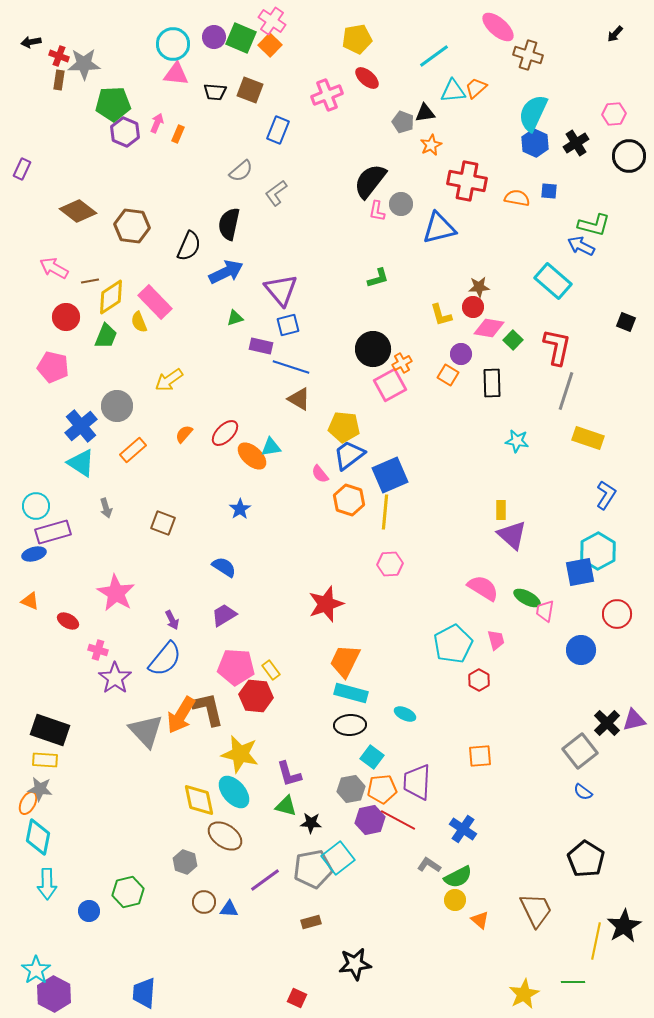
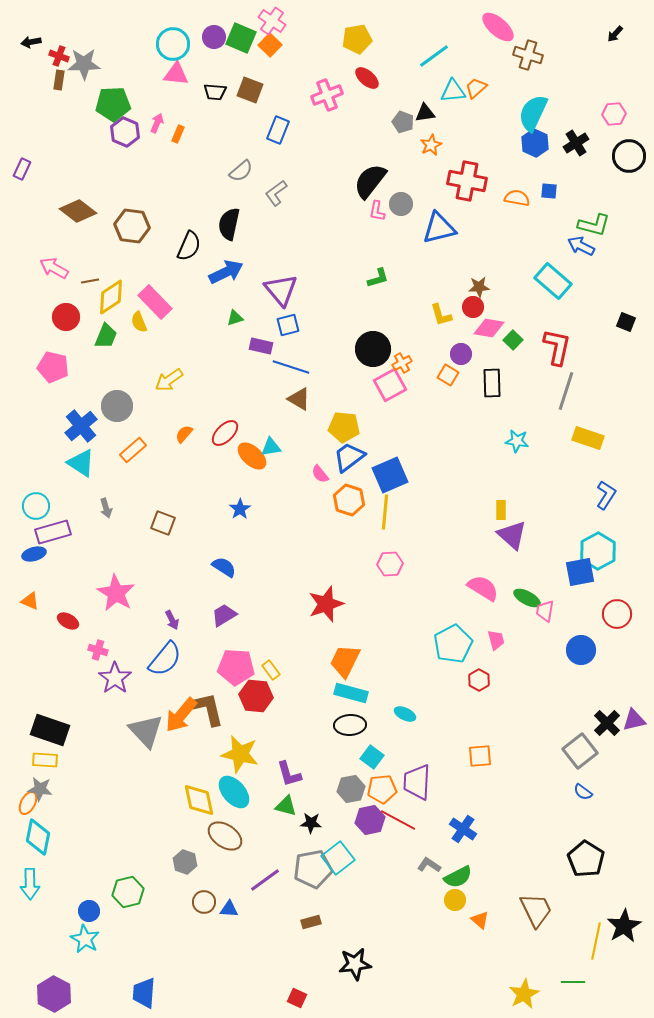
blue trapezoid at (349, 455): moved 2 px down
orange arrow at (181, 715): rotated 9 degrees clockwise
cyan arrow at (47, 884): moved 17 px left
cyan star at (36, 970): moved 49 px right, 31 px up; rotated 8 degrees counterclockwise
